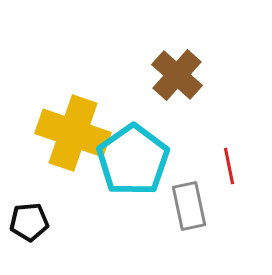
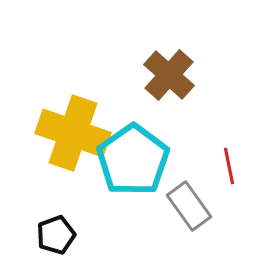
brown cross: moved 8 px left
gray rectangle: rotated 24 degrees counterclockwise
black pentagon: moved 27 px right, 13 px down; rotated 15 degrees counterclockwise
